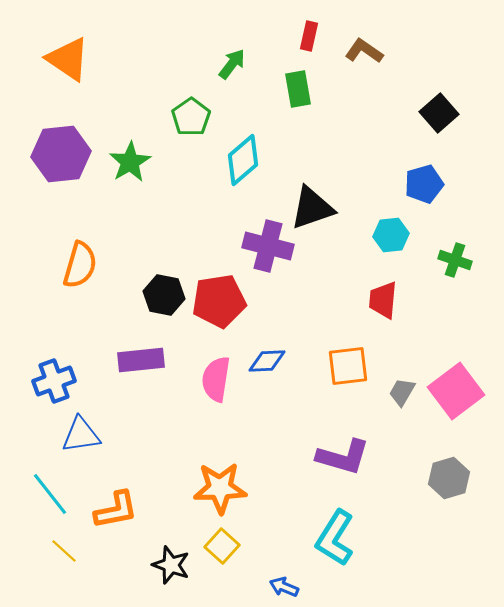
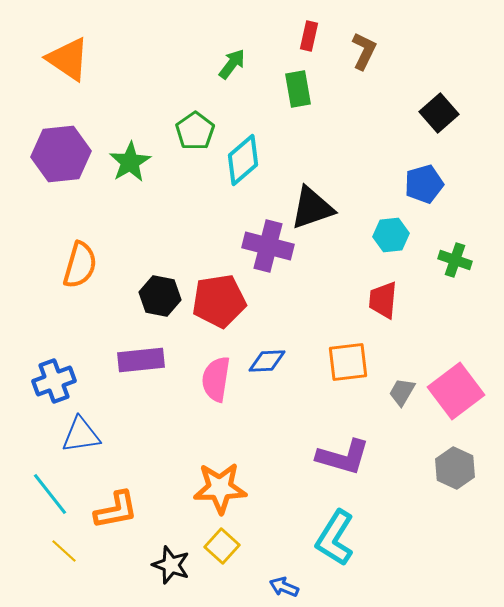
brown L-shape: rotated 81 degrees clockwise
green pentagon: moved 4 px right, 14 px down
black hexagon: moved 4 px left, 1 px down
orange square: moved 4 px up
gray hexagon: moved 6 px right, 10 px up; rotated 18 degrees counterclockwise
